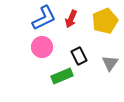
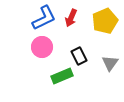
red arrow: moved 1 px up
